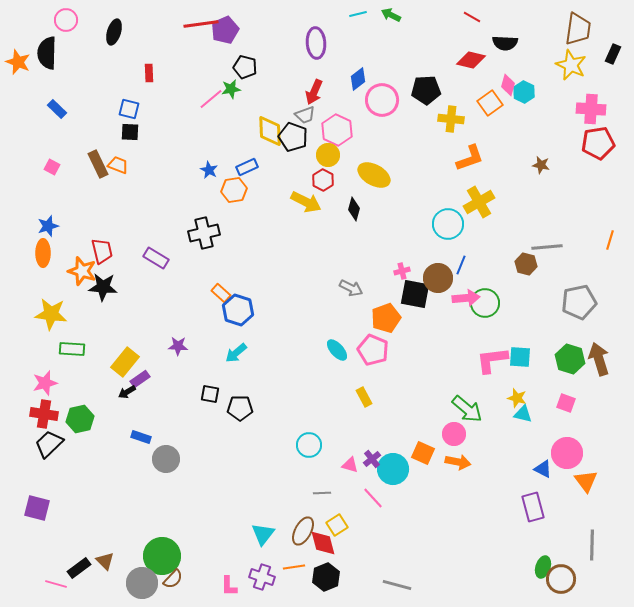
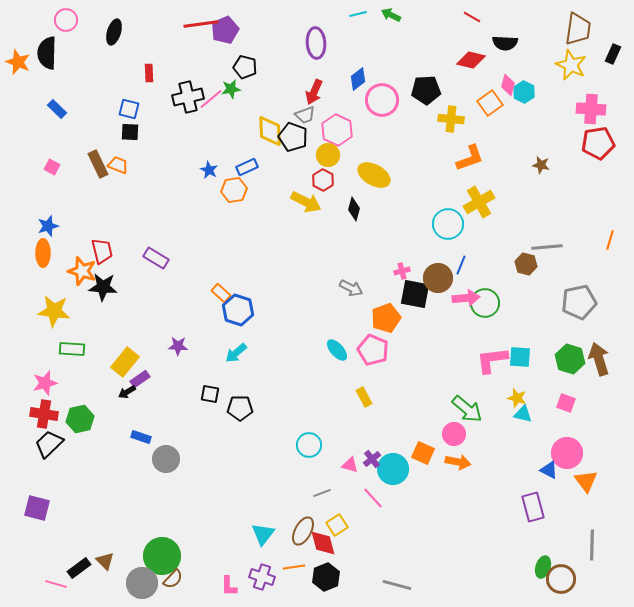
black cross at (204, 233): moved 16 px left, 136 px up
yellow star at (51, 314): moved 3 px right, 3 px up
blue triangle at (543, 469): moved 6 px right, 1 px down
gray line at (322, 493): rotated 18 degrees counterclockwise
